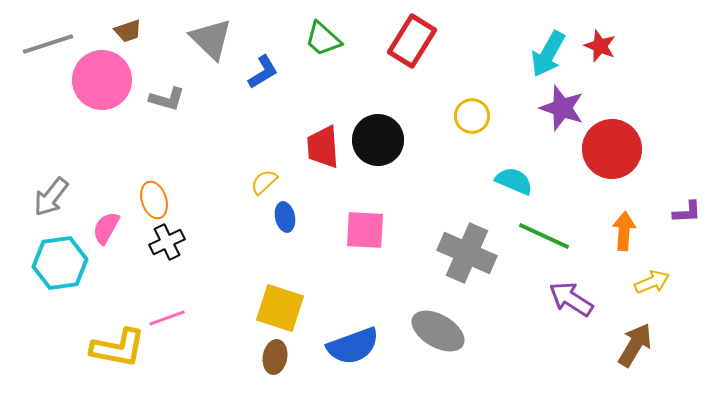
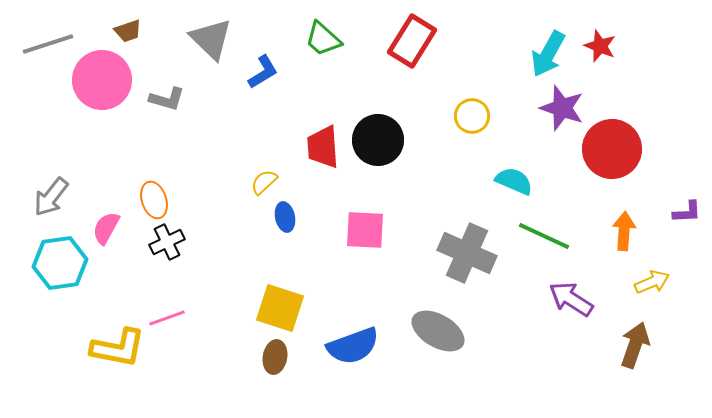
brown arrow: rotated 12 degrees counterclockwise
